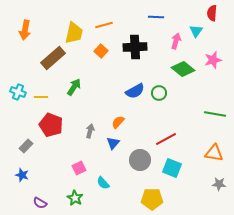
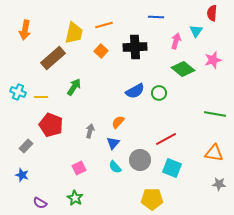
cyan semicircle: moved 12 px right, 16 px up
